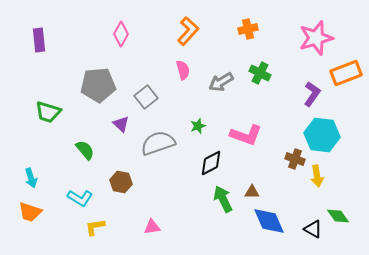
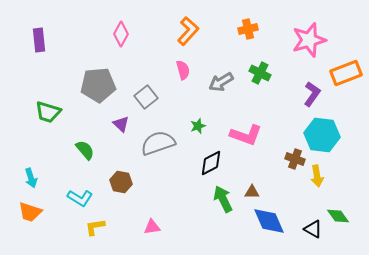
pink star: moved 7 px left, 2 px down
